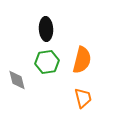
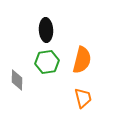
black ellipse: moved 1 px down
gray diamond: rotated 15 degrees clockwise
